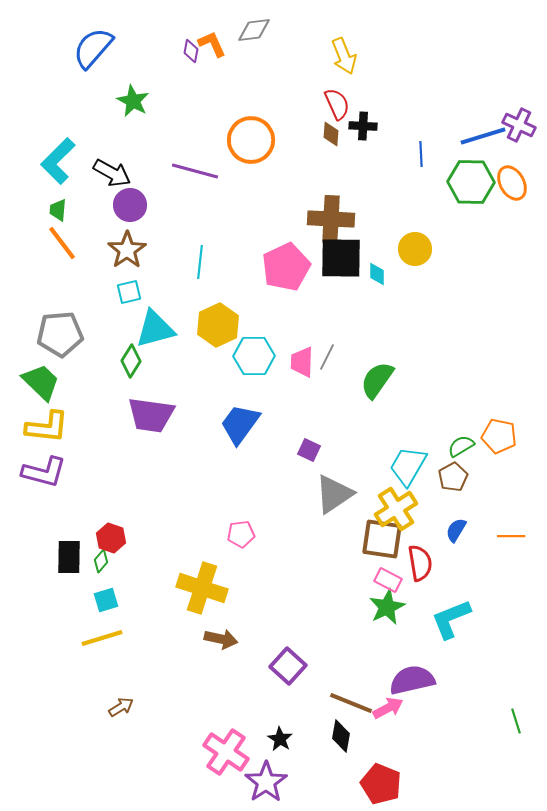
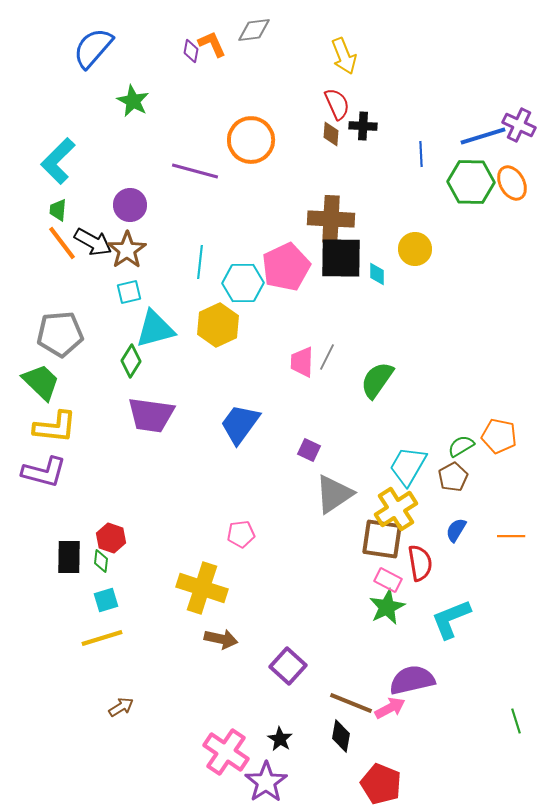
black arrow at (112, 173): moved 19 px left, 69 px down
cyan hexagon at (254, 356): moved 11 px left, 73 px up
yellow L-shape at (47, 427): moved 8 px right
green diamond at (101, 561): rotated 35 degrees counterclockwise
pink arrow at (388, 708): moved 2 px right
